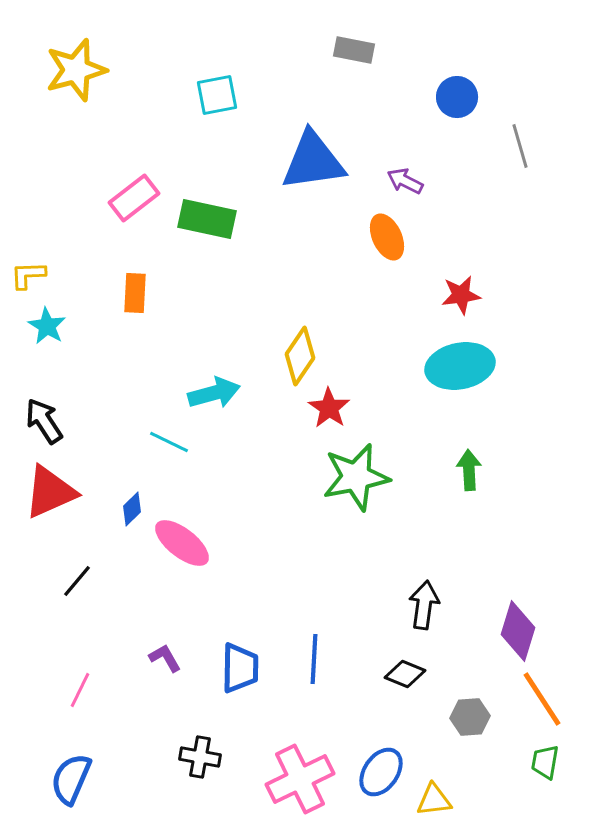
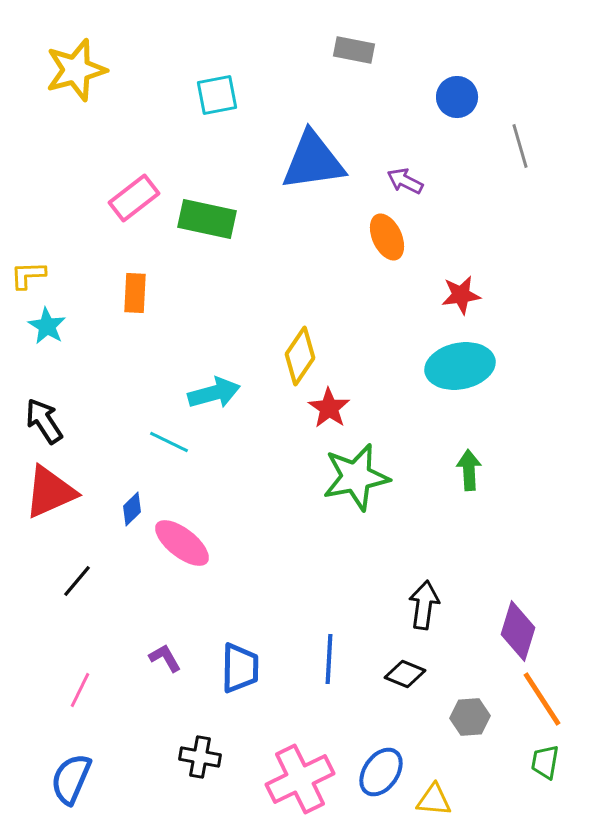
blue line at (314, 659): moved 15 px right
yellow triangle at (434, 800): rotated 12 degrees clockwise
